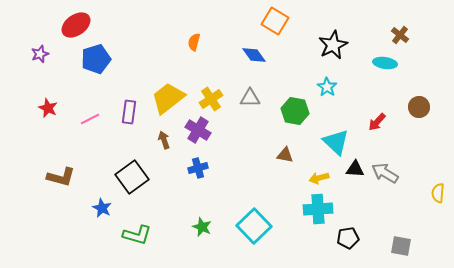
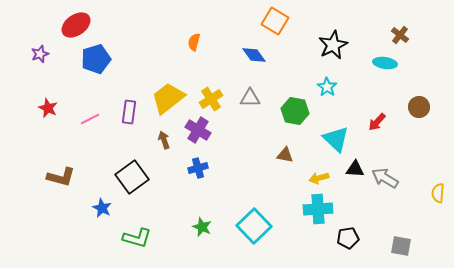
cyan triangle: moved 3 px up
gray arrow: moved 5 px down
green L-shape: moved 3 px down
